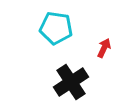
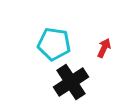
cyan pentagon: moved 2 px left, 16 px down
